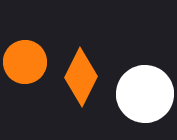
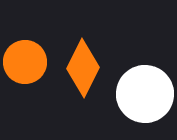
orange diamond: moved 2 px right, 9 px up
